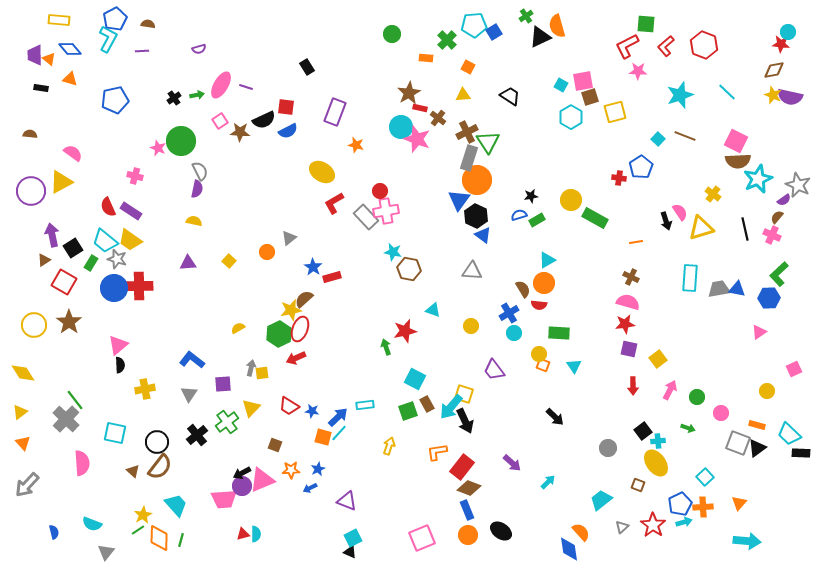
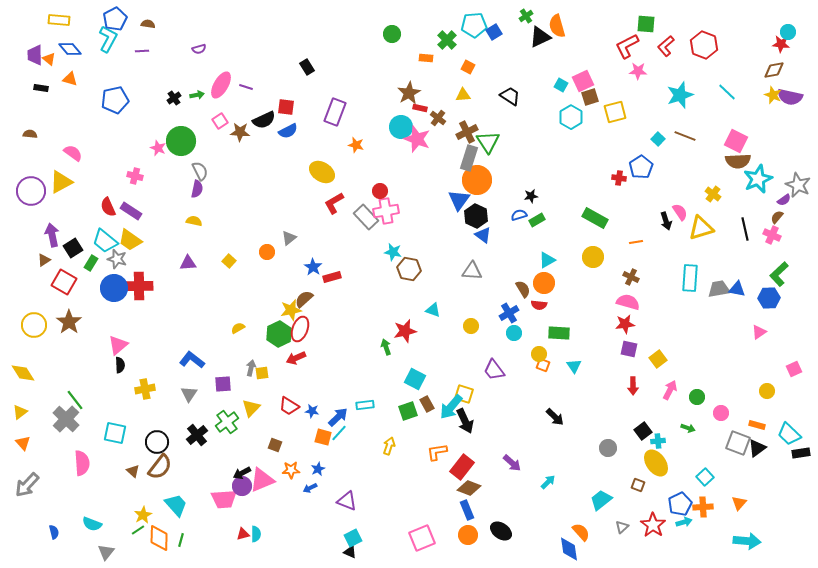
pink square at (583, 81): rotated 15 degrees counterclockwise
yellow circle at (571, 200): moved 22 px right, 57 px down
black rectangle at (801, 453): rotated 12 degrees counterclockwise
